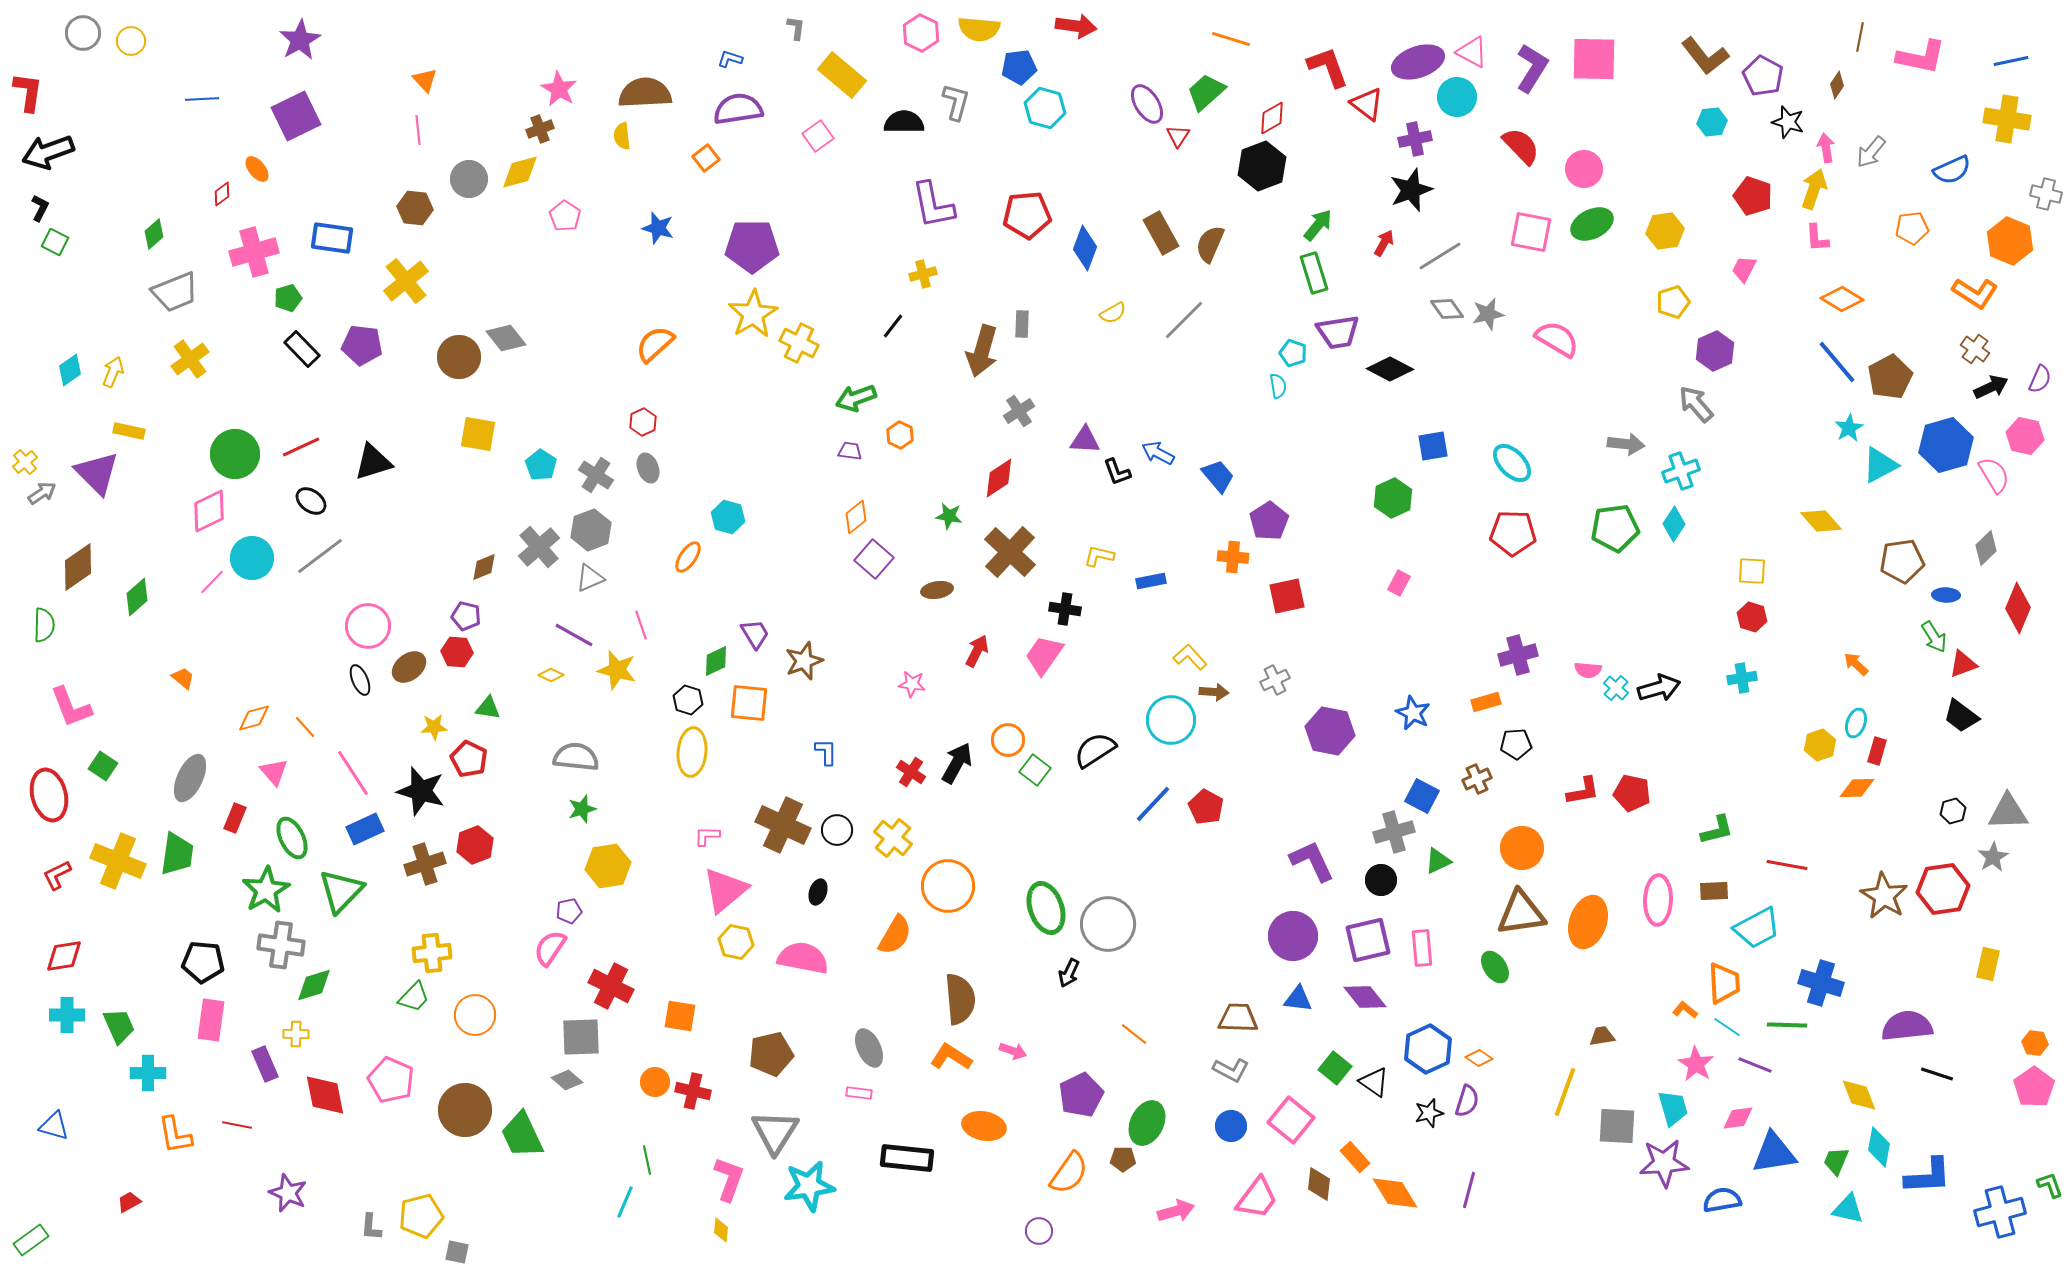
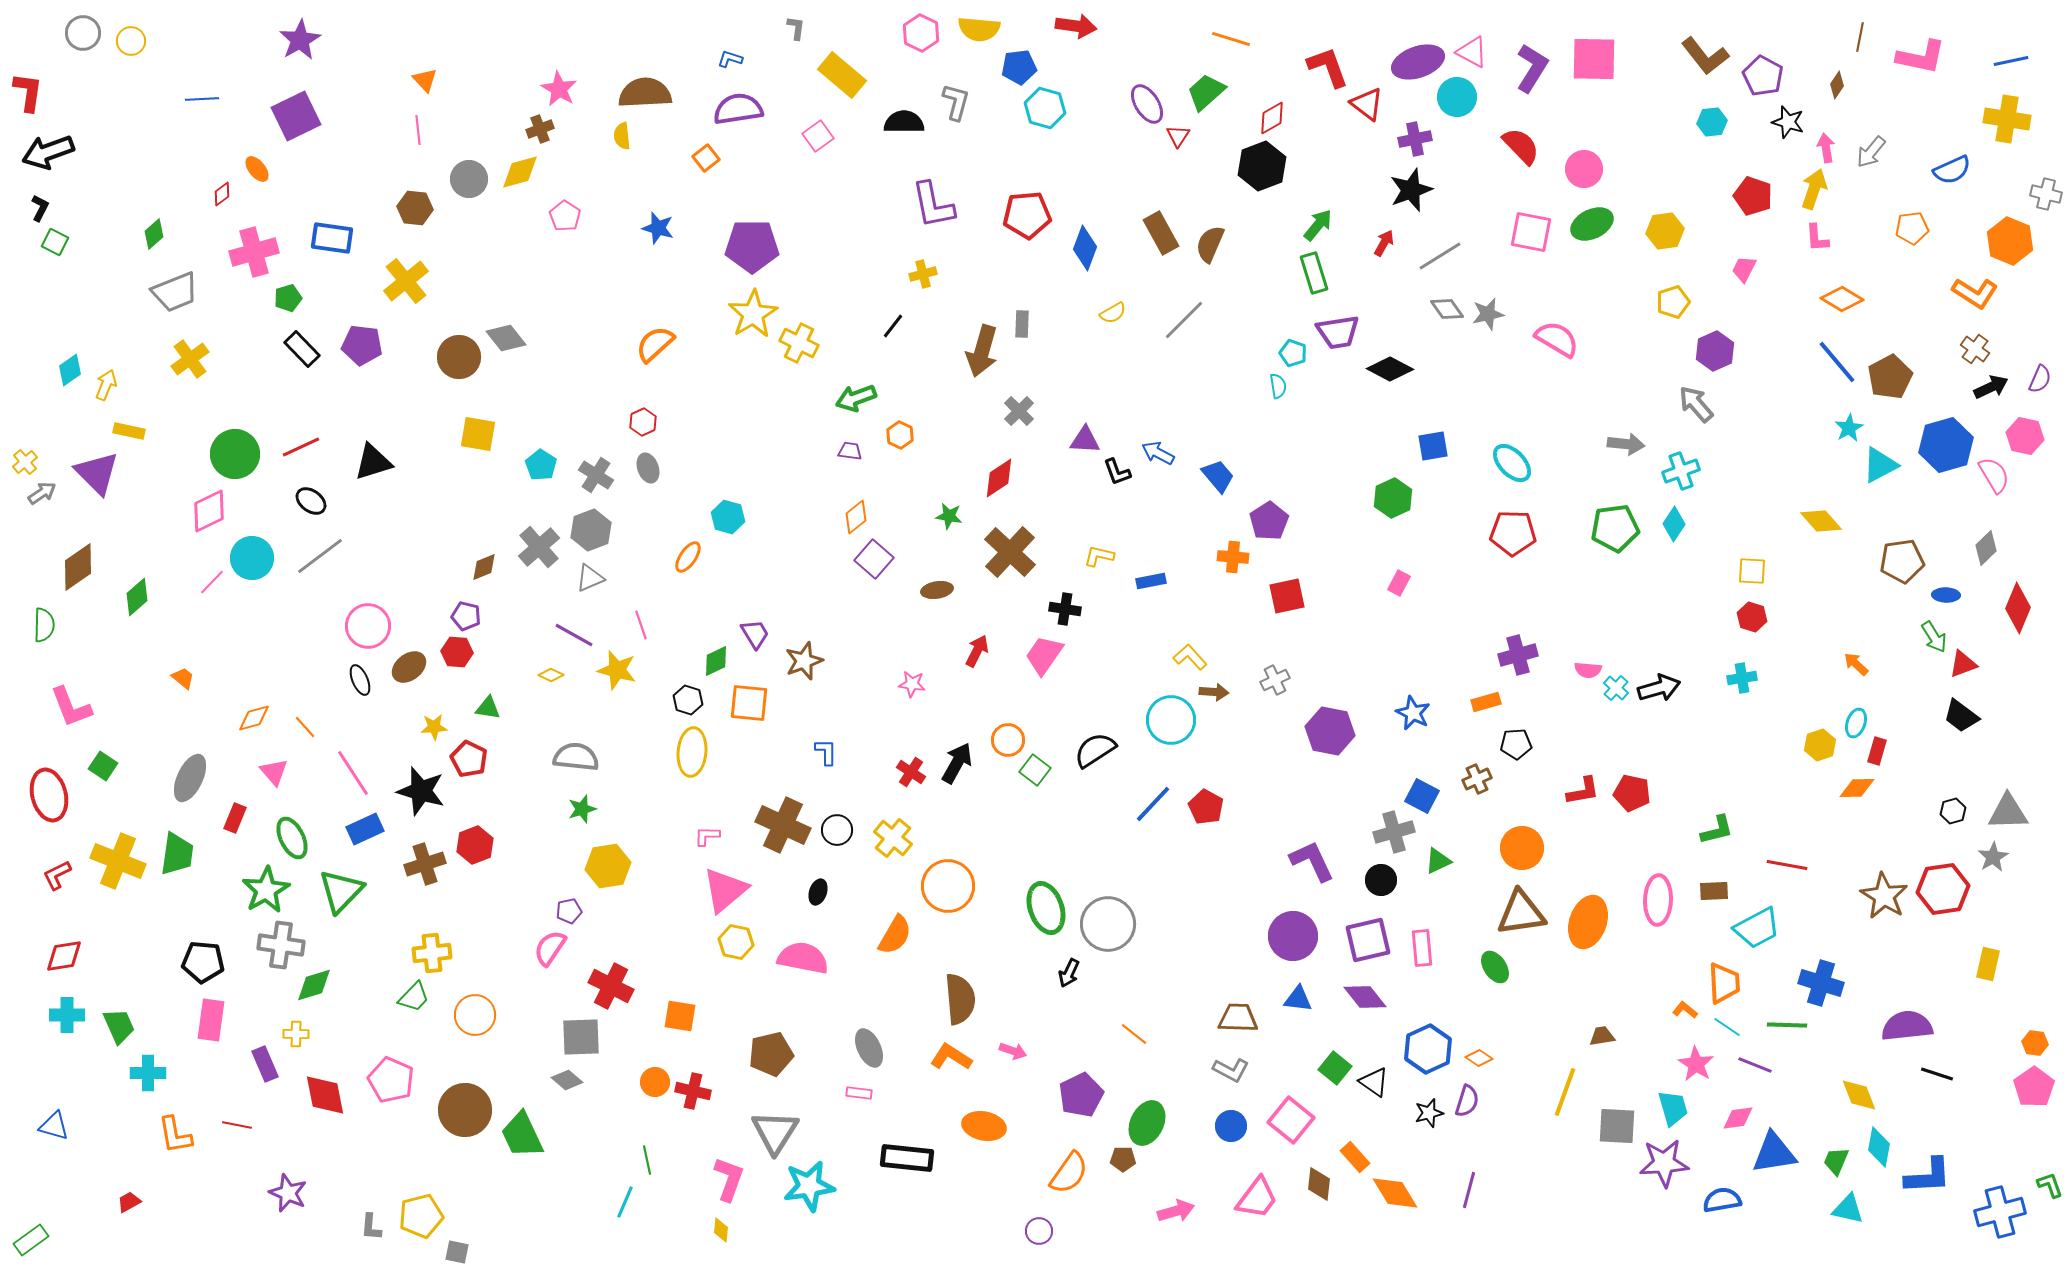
yellow arrow at (113, 372): moved 7 px left, 13 px down
gray cross at (1019, 411): rotated 12 degrees counterclockwise
